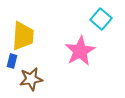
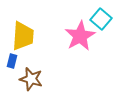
pink star: moved 15 px up
brown star: rotated 25 degrees clockwise
